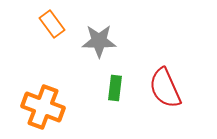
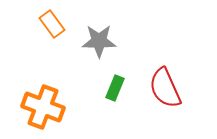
green rectangle: rotated 15 degrees clockwise
